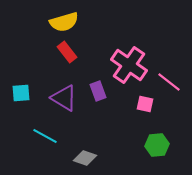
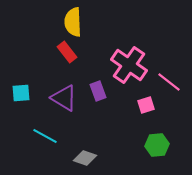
yellow semicircle: moved 9 px right; rotated 104 degrees clockwise
pink square: moved 1 px right, 1 px down; rotated 30 degrees counterclockwise
